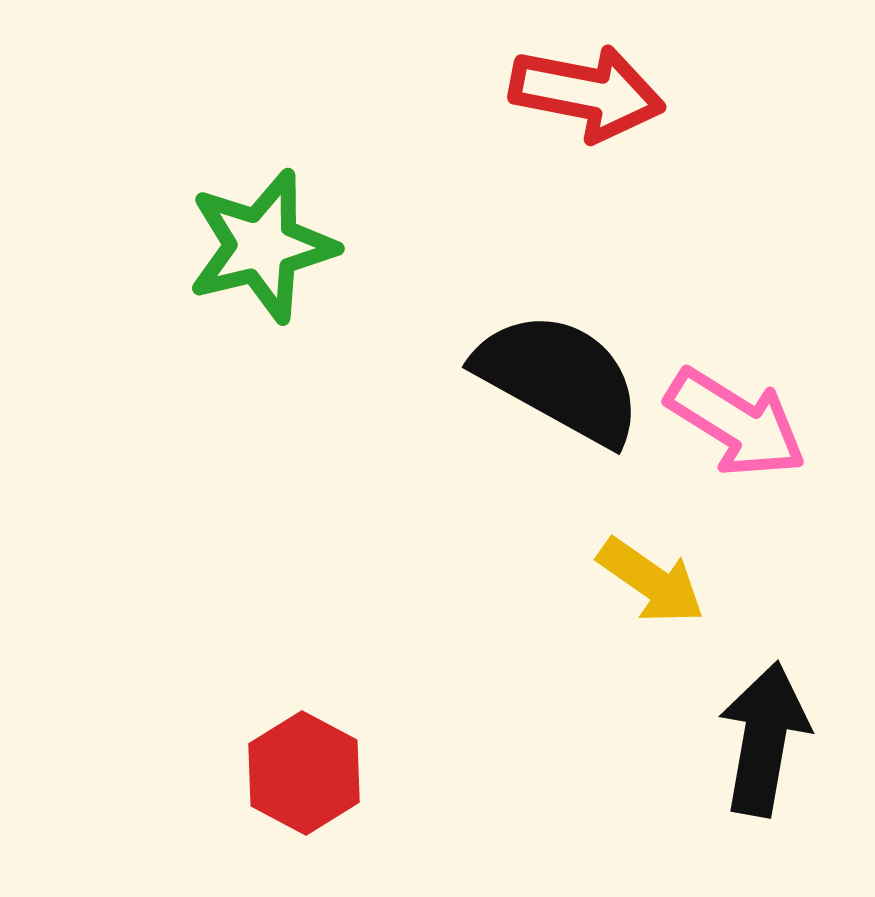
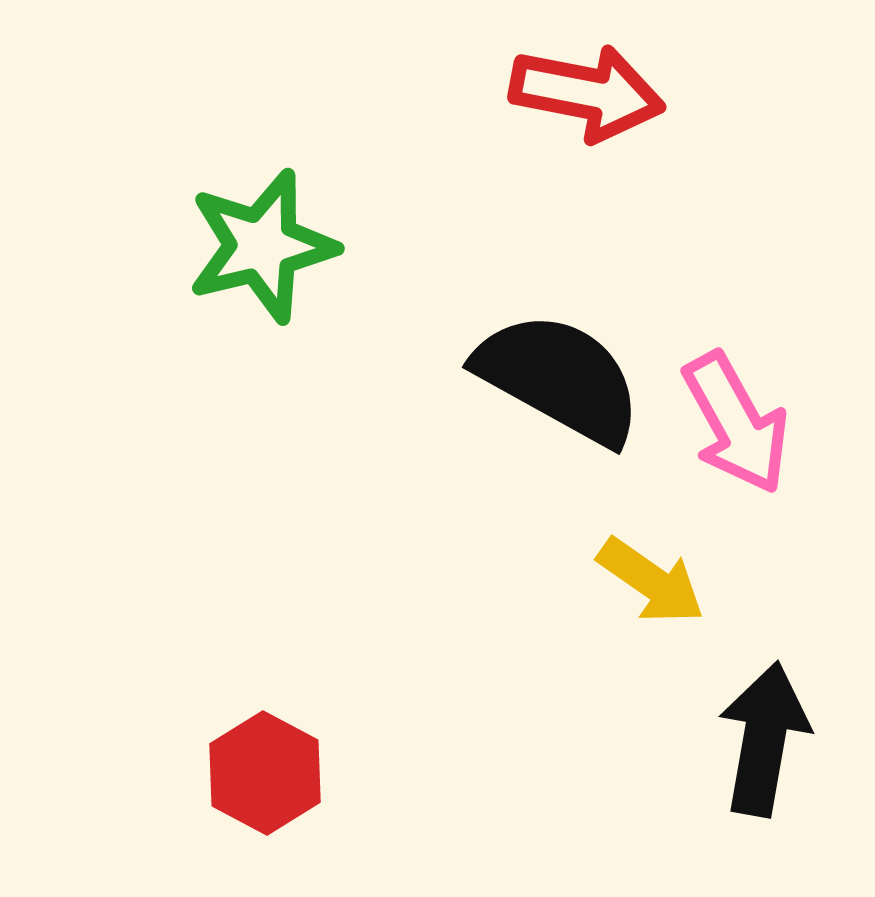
pink arrow: rotated 29 degrees clockwise
red hexagon: moved 39 px left
